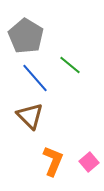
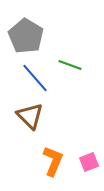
green line: rotated 20 degrees counterclockwise
pink square: rotated 18 degrees clockwise
